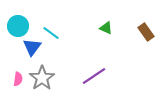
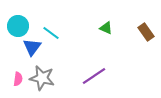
gray star: rotated 25 degrees counterclockwise
